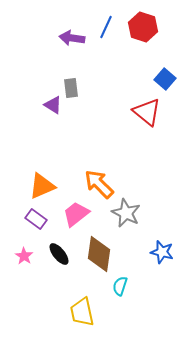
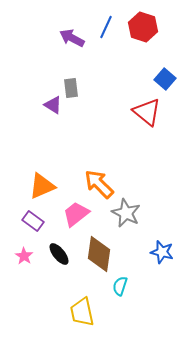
purple arrow: rotated 20 degrees clockwise
purple rectangle: moved 3 px left, 2 px down
